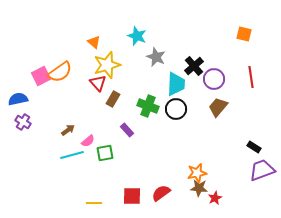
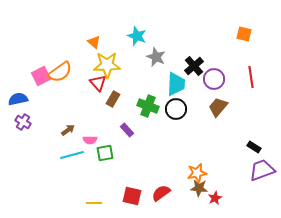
yellow star: rotated 16 degrees clockwise
pink semicircle: moved 2 px right, 1 px up; rotated 40 degrees clockwise
red square: rotated 12 degrees clockwise
